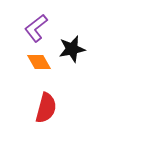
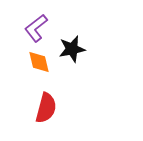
orange diamond: rotated 15 degrees clockwise
